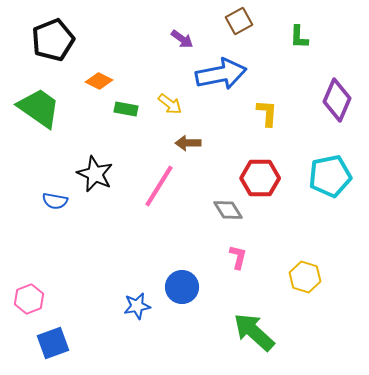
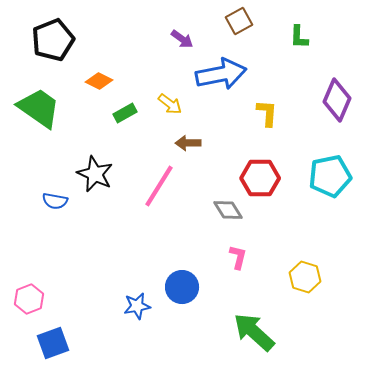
green rectangle: moved 1 px left, 4 px down; rotated 40 degrees counterclockwise
